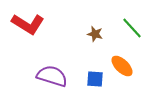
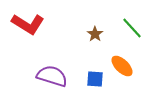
brown star: rotated 21 degrees clockwise
